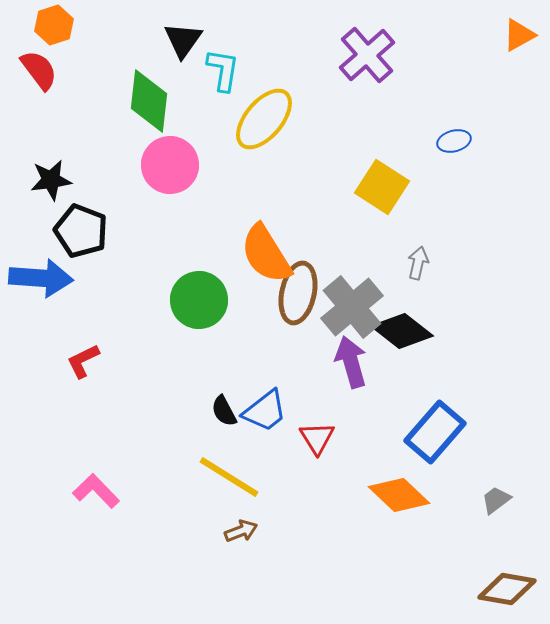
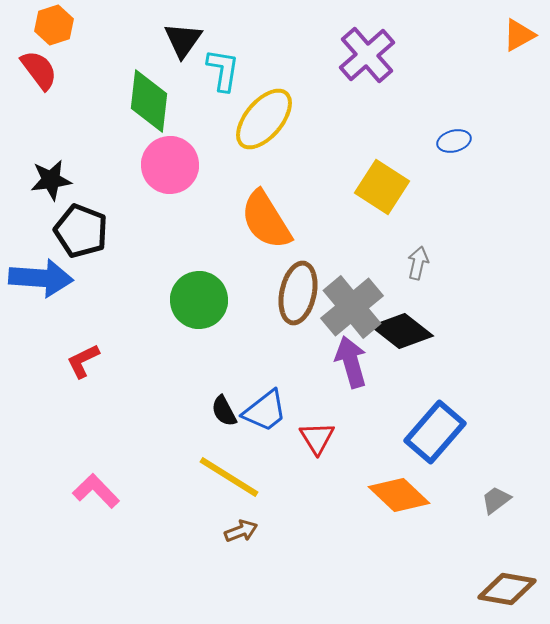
orange semicircle: moved 34 px up
